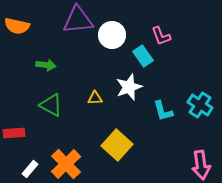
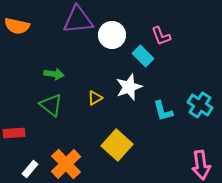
cyan rectangle: rotated 10 degrees counterclockwise
green arrow: moved 8 px right, 9 px down
yellow triangle: rotated 28 degrees counterclockwise
green triangle: rotated 10 degrees clockwise
